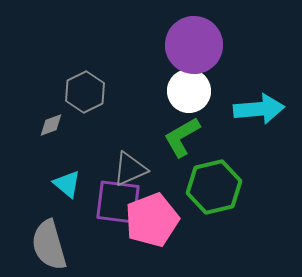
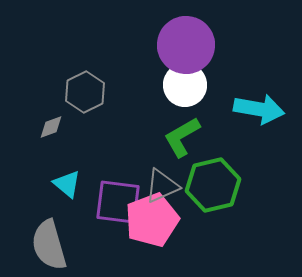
purple circle: moved 8 px left
white circle: moved 4 px left, 6 px up
cyan arrow: rotated 15 degrees clockwise
gray diamond: moved 2 px down
gray triangle: moved 32 px right, 17 px down
green hexagon: moved 1 px left, 2 px up
